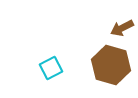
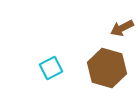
brown hexagon: moved 4 px left, 3 px down
